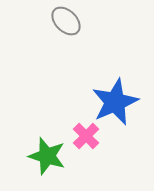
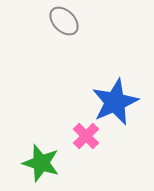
gray ellipse: moved 2 px left
green star: moved 6 px left, 7 px down
